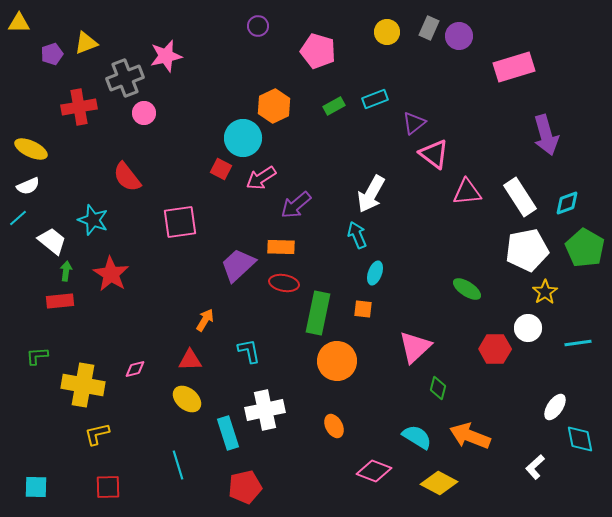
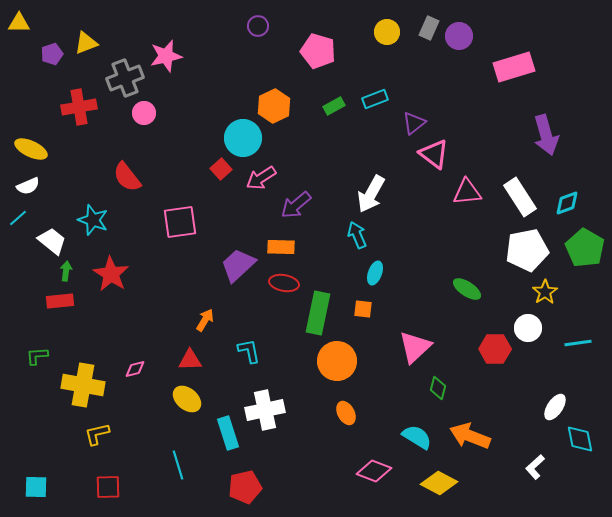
red square at (221, 169): rotated 20 degrees clockwise
orange ellipse at (334, 426): moved 12 px right, 13 px up
